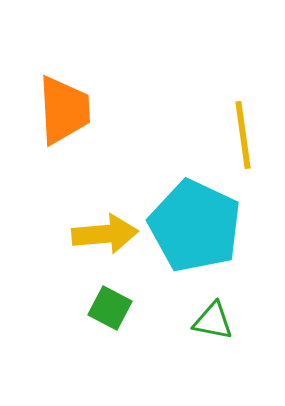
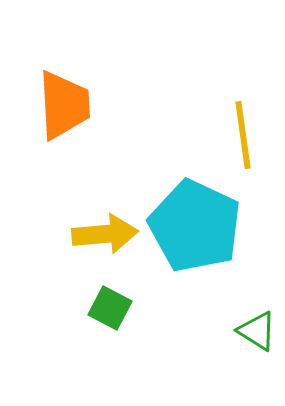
orange trapezoid: moved 5 px up
green triangle: moved 44 px right, 10 px down; rotated 21 degrees clockwise
